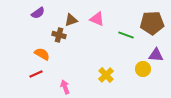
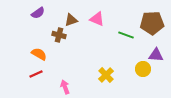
orange semicircle: moved 3 px left
